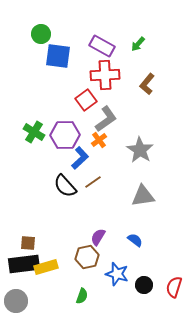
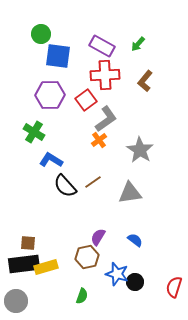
brown L-shape: moved 2 px left, 3 px up
purple hexagon: moved 15 px left, 40 px up
blue L-shape: moved 29 px left, 2 px down; rotated 105 degrees counterclockwise
gray triangle: moved 13 px left, 3 px up
black circle: moved 9 px left, 3 px up
